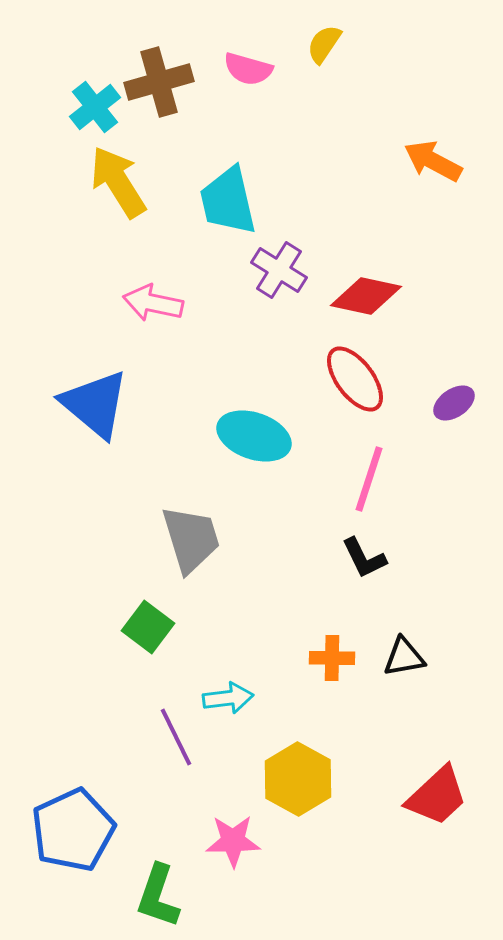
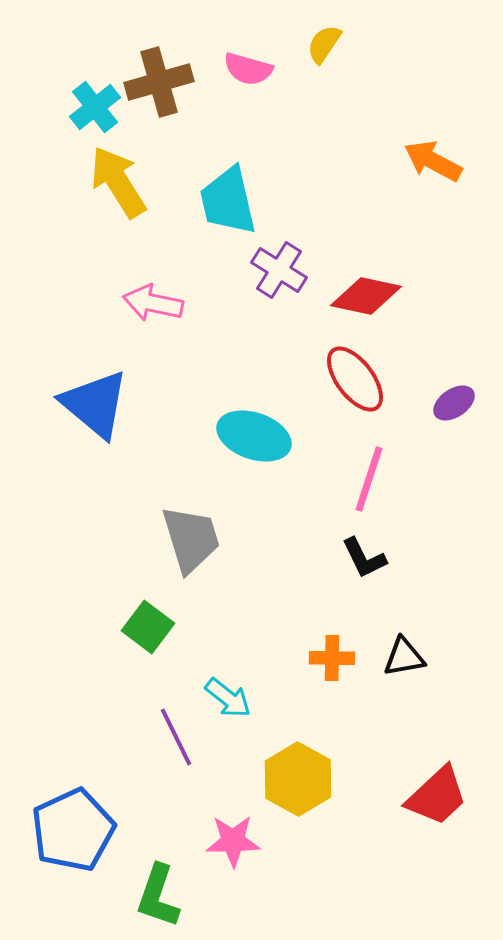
cyan arrow: rotated 45 degrees clockwise
